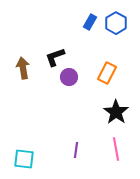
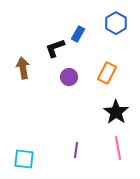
blue rectangle: moved 12 px left, 12 px down
black L-shape: moved 9 px up
pink line: moved 2 px right, 1 px up
